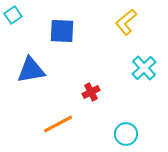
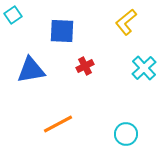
red cross: moved 6 px left, 26 px up
